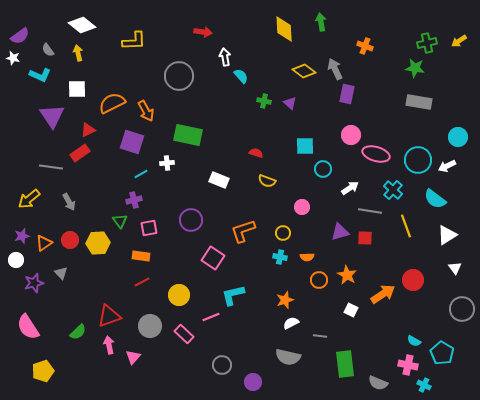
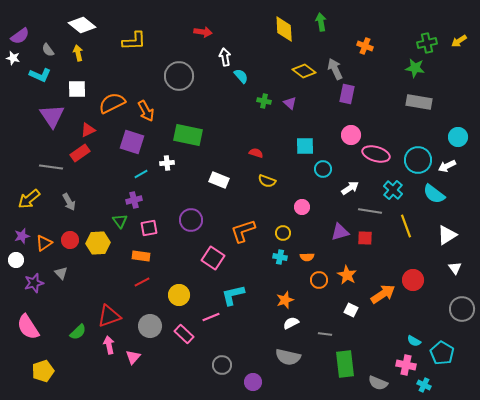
cyan semicircle at (435, 199): moved 1 px left, 5 px up
gray line at (320, 336): moved 5 px right, 2 px up
pink cross at (408, 365): moved 2 px left
